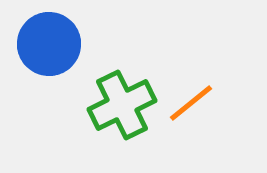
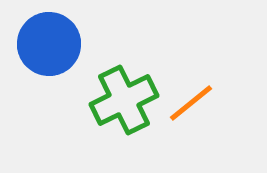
green cross: moved 2 px right, 5 px up
